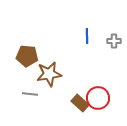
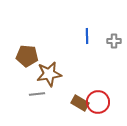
gray line: moved 7 px right; rotated 14 degrees counterclockwise
red circle: moved 4 px down
brown rectangle: rotated 12 degrees counterclockwise
